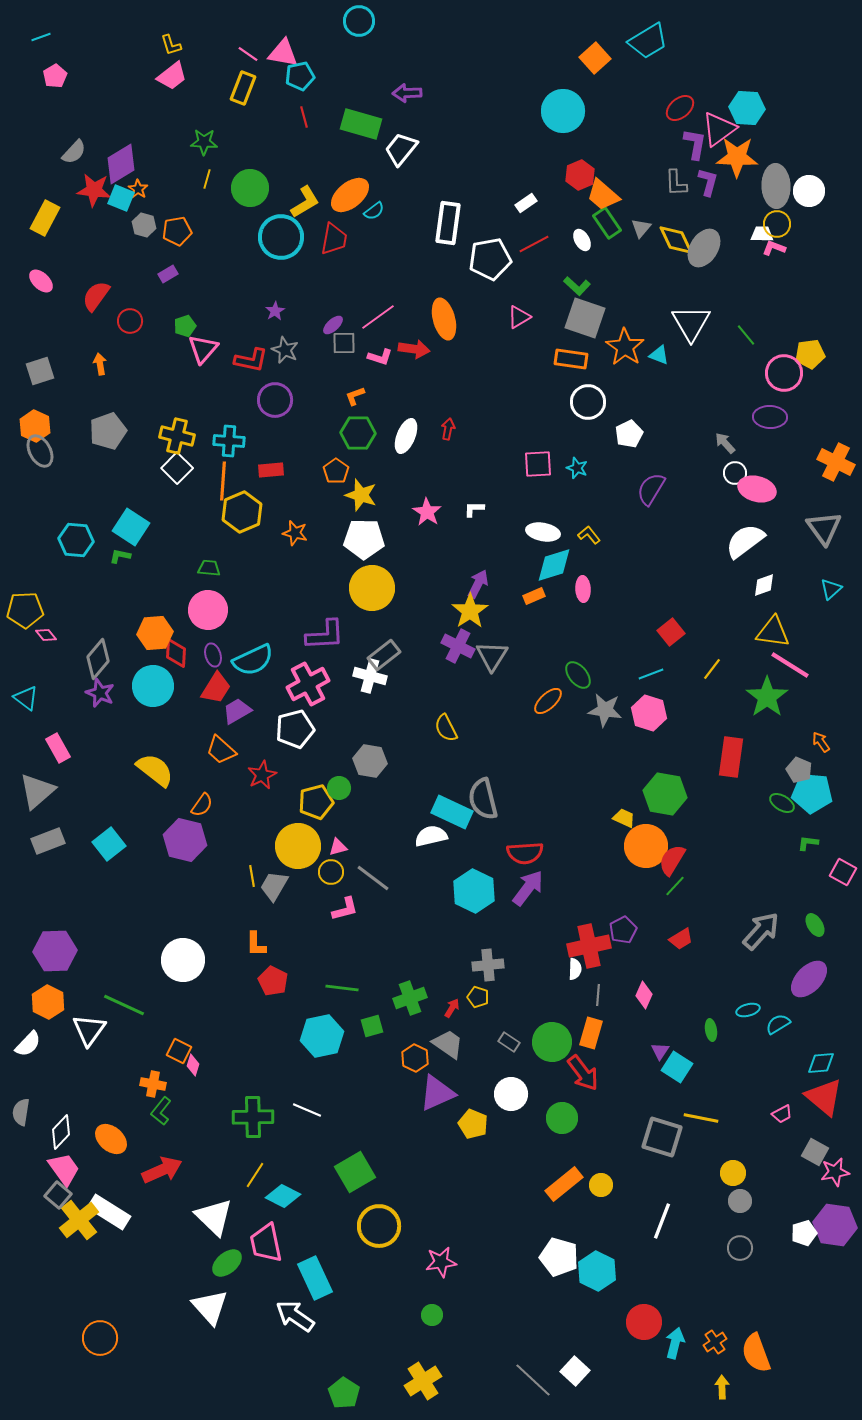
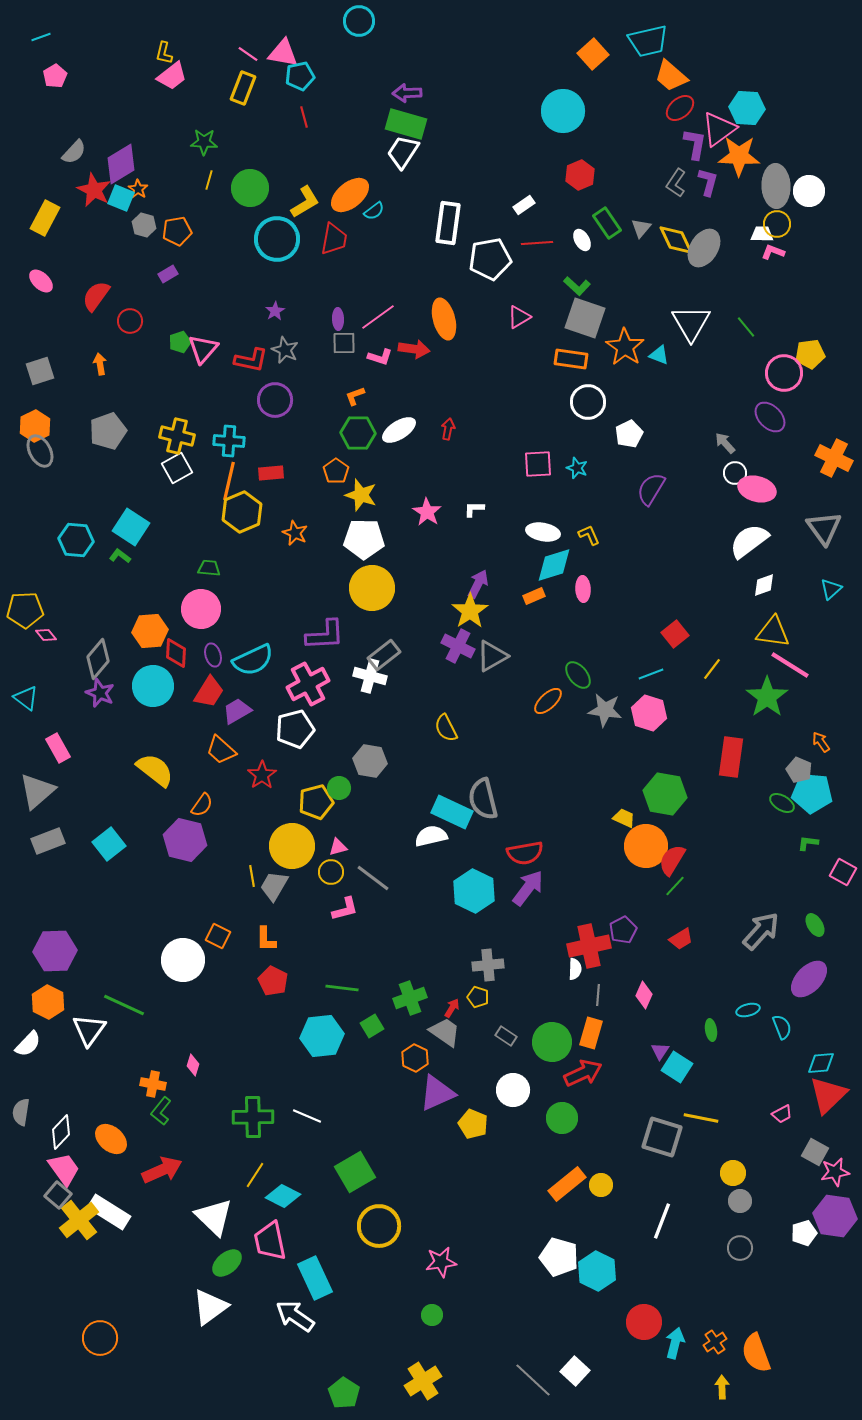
cyan trapezoid at (648, 41): rotated 18 degrees clockwise
yellow L-shape at (171, 45): moved 7 px left, 8 px down; rotated 30 degrees clockwise
orange square at (595, 58): moved 2 px left, 4 px up
green rectangle at (361, 124): moved 45 px right
white trapezoid at (401, 149): moved 2 px right, 3 px down; rotated 6 degrees counterclockwise
orange star at (737, 157): moved 2 px right, 1 px up
yellow line at (207, 179): moved 2 px right, 1 px down
gray L-shape at (676, 183): rotated 36 degrees clockwise
red star at (94, 190): rotated 20 degrees clockwise
orange trapezoid at (603, 195): moved 68 px right, 119 px up
white rectangle at (526, 203): moved 2 px left, 2 px down
cyan circle at (281, 237): moved 4 px left, 2 px down
red line at (534, 244): moved 3 px right, 1 px up; rotated 24 degrees clockwise
pink L-shape at (774, 248): moved 1 px left, 4 px down
purple ellipse at (333, 325): moved 5 px right, 6 px up; rotated 50 degrees counterclockwise
green pentagon at (185, 326): moved 5 px left, 16 px down
green line at (746, 335): moved 8 px up
purple ellipse at (770, 417): rotated 44 degrees clockwise
orange hexagon at (35, 426): rotated 8 degrees clockwise
white ellipse at (406, 436): moved 7 px left, 6 px up; rotated 36 degrees clockwise
orange cross at (836, 462): moved 2 px left, 4 px up
white square at (177, 468): rotated 16 degrees clockwise
red rectangle at (271, 470): moved 3 px down
orange line at (223, 481): moved 6 px right; rotated 9 degrees clockwise
orange star at (295, 533): rotated 10 degrees clockwise
yellow L-shape at (589, 535): rotated 15 degrees clockwise
white semicircle at (745, 541): moved 4 px right
green L-shape at (120, 556): rotated 25 degrees clockwise
pink circle at (208, 610): moved 7 px left, 1 px up
red square at (671, 632): moved 4 px right, 2 px down
orange hexagon at (155, 633): moved 5 px left, 2 px up
gray triangle at (492, 656): rotated 28 degrees clockwise
red trapezoid at (216, 688): moved 7 px left, 4 px down
red star at (262, 775): rotated 8 degrees counterclockwise
yellow circle at (298, 846): moved 6 px left
red semicircle at (525, 853): rotated 6 degrees counterclockwise
orange L-shape at (256, 944): moved 10 px right, 5 px up
cyan semicircle at (778, 1024): moved 4 px right, 3 px down; rotated 100 degrees clockwise
green square at (372, 1026): rotated 15 degrees counterclockwise
cyan hexagon at (322, 1036): rotated 6 degrees clockwise
gray rectangle at (509, 1042): moved 3 px left, 6 px up
gray trapezoid at (448, 1044): moved 3 px left, 12 px up
orange square at (179, 1051): moved 39 px right, 115 px up
red arrow at (583, 1073): rotated 78 degrees counterclockwise
white circle at (511, 1094): moved 2 px right, 4 px up
red triangle at (824, 1097): moved 4 px right, 2 px up; rotated 36 degrees clockwise
white line at (307, 1110): moved 6 px down
orange rectangle at (564, 1184): moved 3 px right
purple hexagon at (835, 1225): moved 9 px up
pink trapezoid at (266, 1243): moved 4 px right, 2 px up
white triangle at (210, 1307): rotated 36 degrees clockwise
